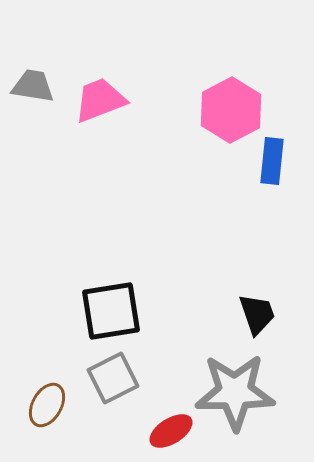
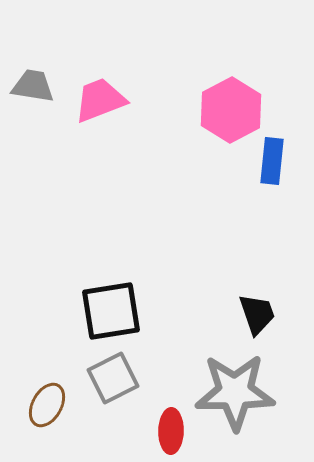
red ellipse: rotated 57 degrees counterclockwise
